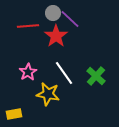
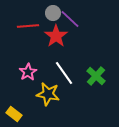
yellow rectangle: rotated 49 degrees clockwise
